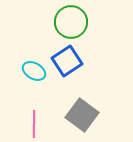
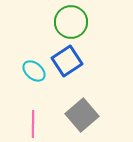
cyan ellipse: rotated 10 degrees clockwise
gray square: rotated 12 degrees clockwise
pink line: moved 1 px left
